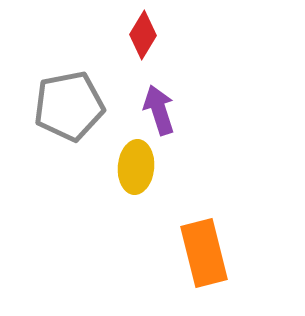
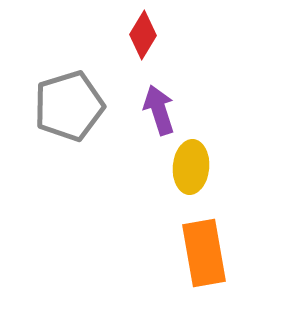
gray pentagon: rotated 6 degrees counterclockwise
yellow ellipse: moved 55 px right
orange rectangle: rotated 4 degrees clockwise
